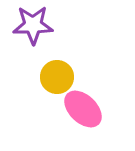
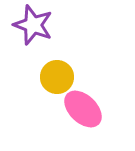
purple star: rotated 21 degrees clockwise
